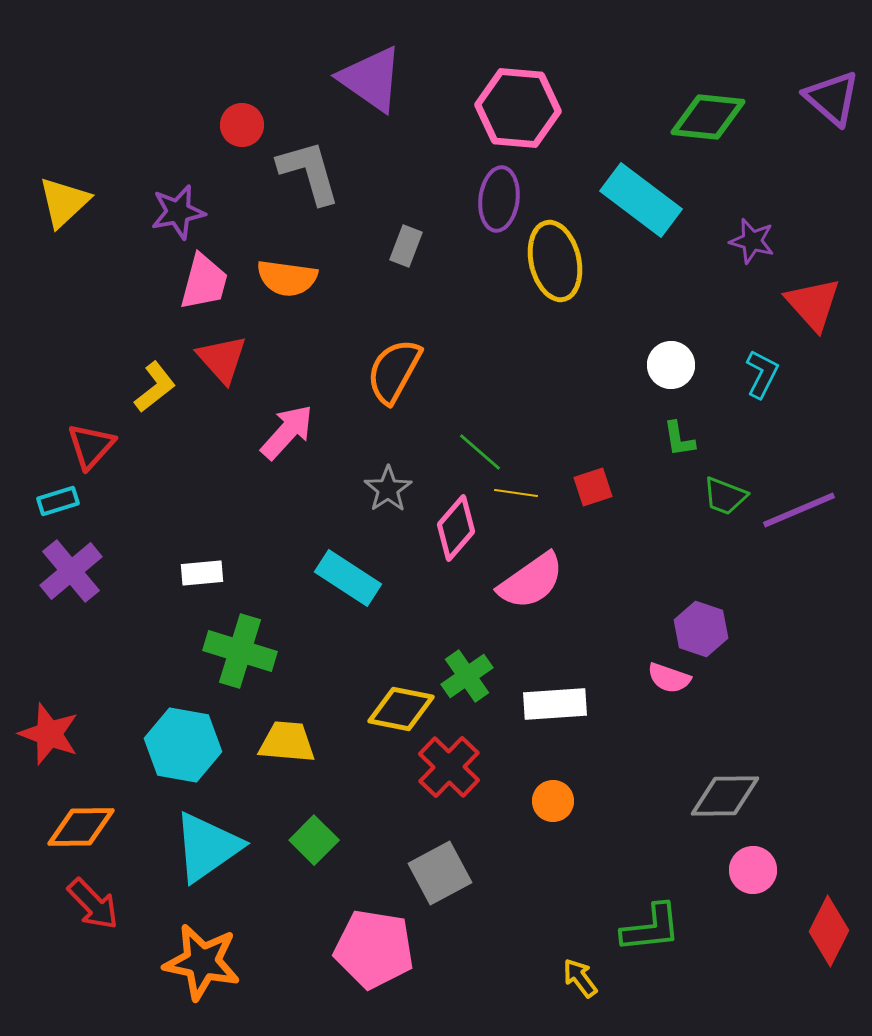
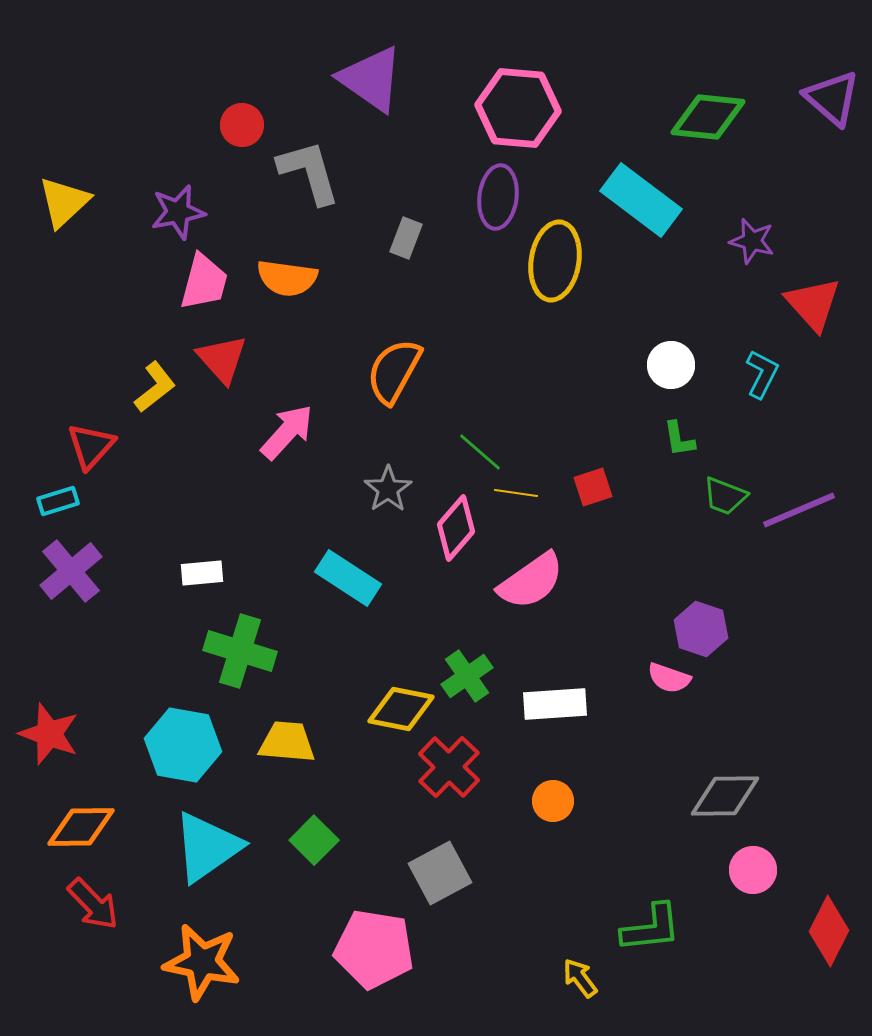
purple ellipse at (499, 199): moved 1 px left, 2 px up
gray rectangle at (406, 246): moved 8 px up
yellow ellipse at (555, 261): rotated 22 degrees clockwise
